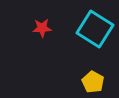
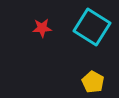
cyan square: moved 3 px left, 2 px up
